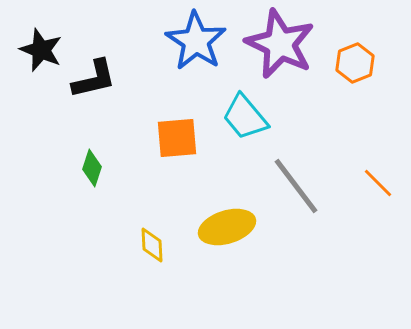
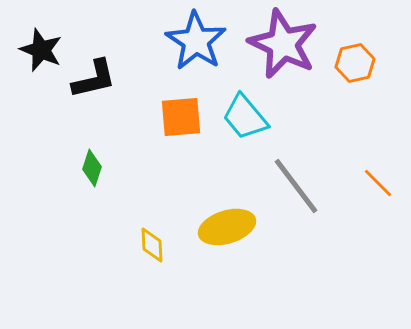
purple star: moved 3 px right
orange hexagon: rotated 9 degrees clockwise
orange square: moved 4 px right, 21 px up
